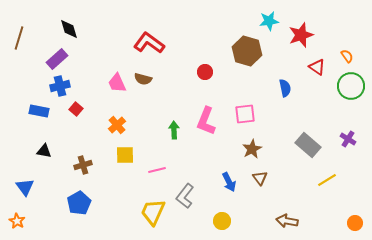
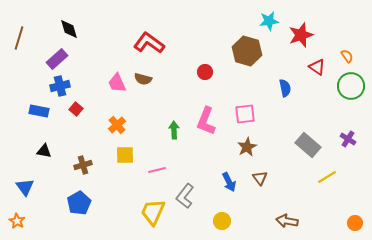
brown star: moved 5 px left, 2 px up
yellow line: moved 3 px up
